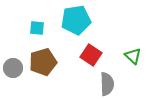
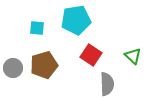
brown pentagon: moved 1 px right, 3 px down
